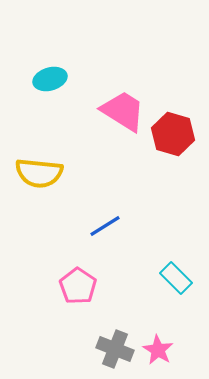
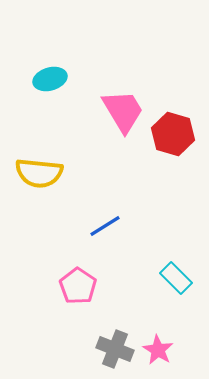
pink trapezoid: rotated 27 degrees clockwise
